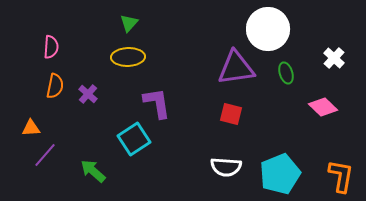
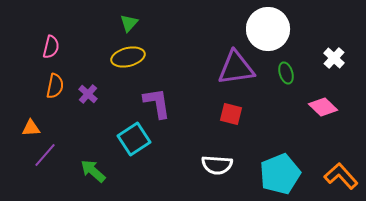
pink semicircle: rotated 10 degrees clockwise
yellow ellipse: rotated 12 degrees counterclockwise
white semicircle: moved 9 px left, 2 px up
orange L-shape: rotated 52 degrees counterclockwise
